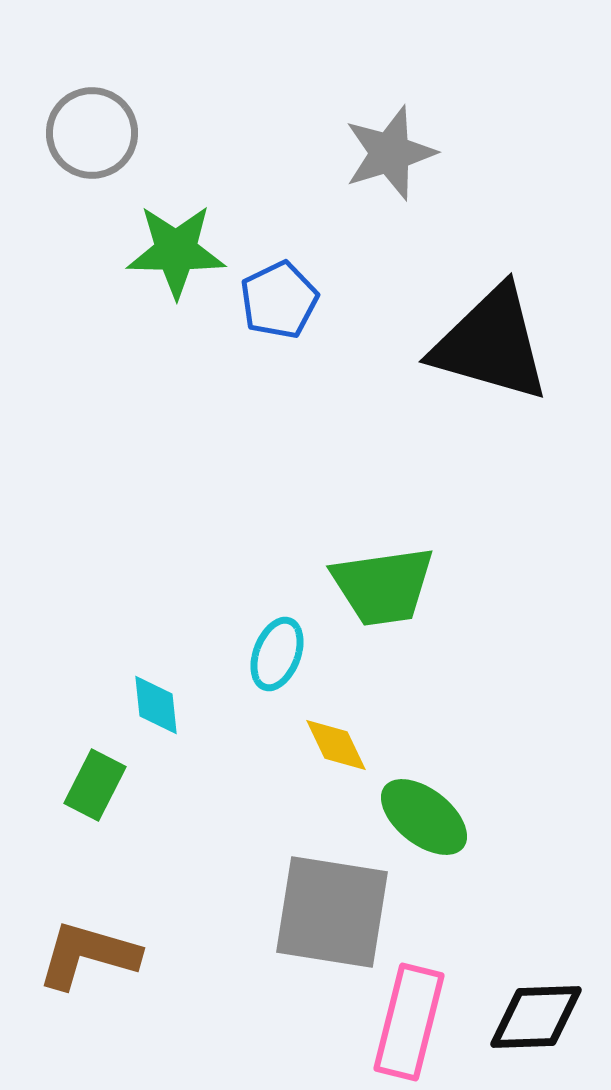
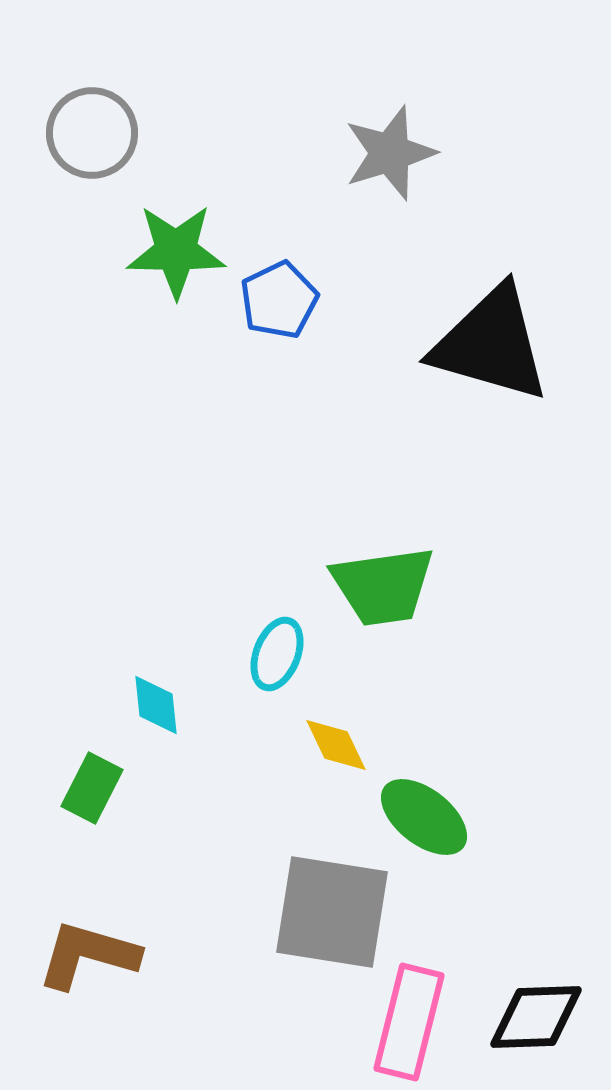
green rectangle: moved 3 px left, 3 px down
